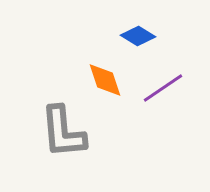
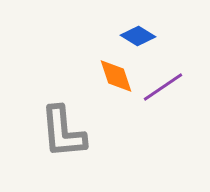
orange diamond: moved 11 px right, 4 px up
purple line: moved 1 px up
